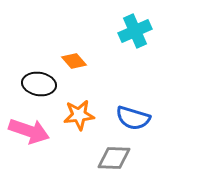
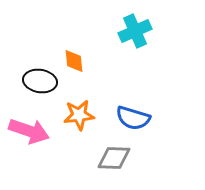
orange diamond: rotated 35 degrees clockwise
black ellipse: moved 1 px right, 3 px up
